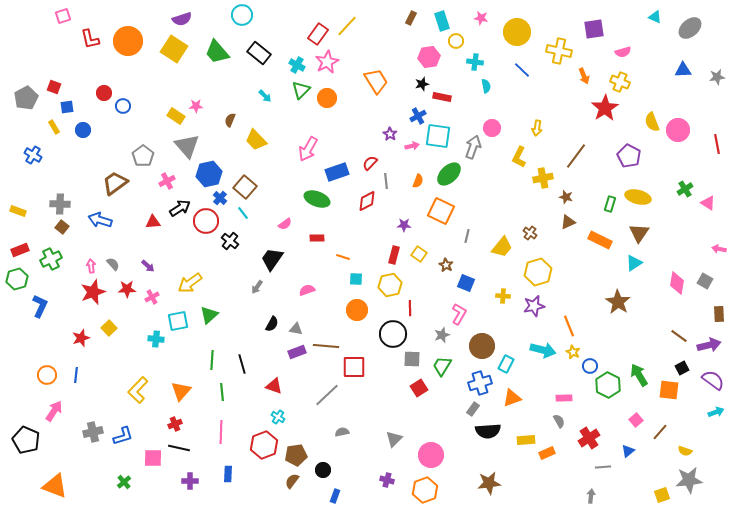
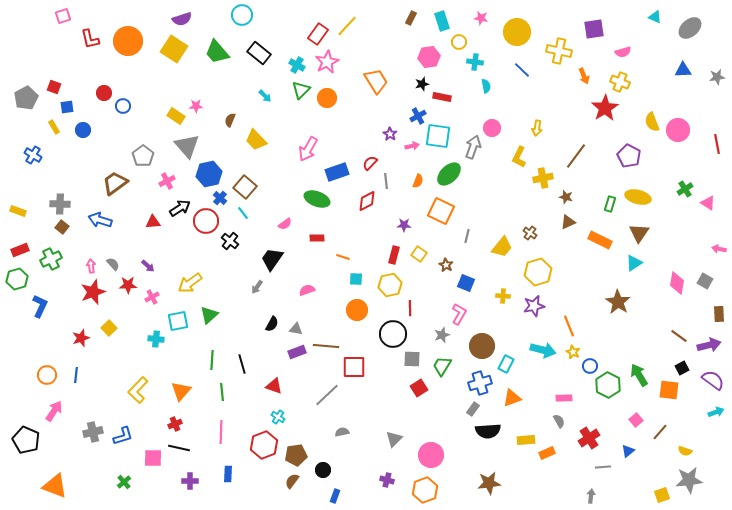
yellow circle at (456, 41): moved 3 px right, 1 px down
red star at (127, 289): moved 1 px right, 4 px up
